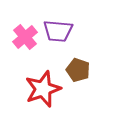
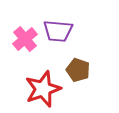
pink cross: moved 2 px down
